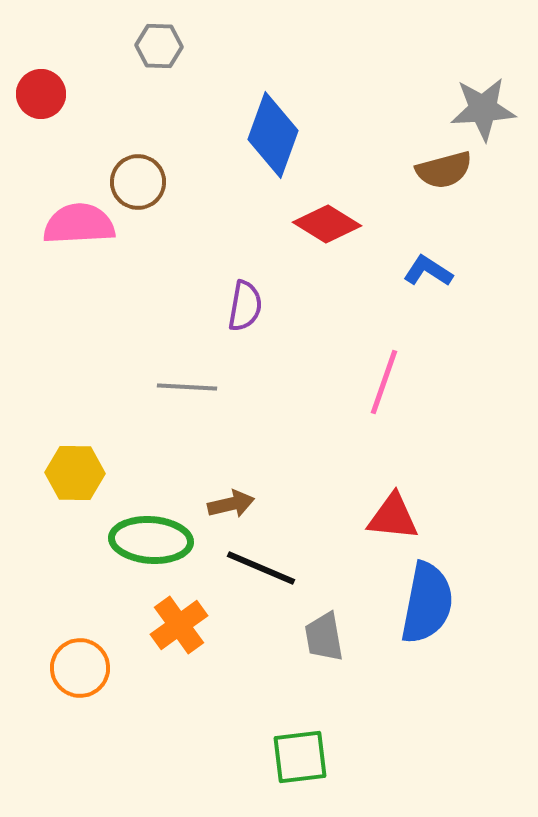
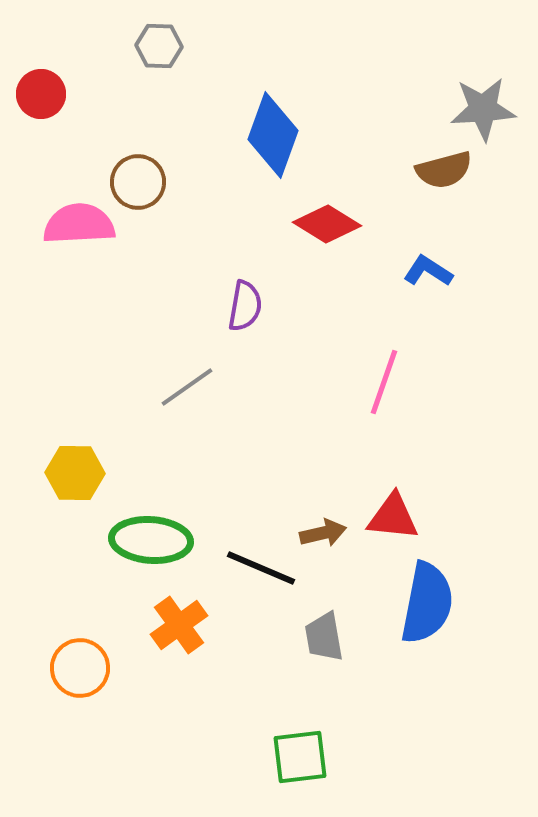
gray line: rotated 38 degrees counterclockwise
brown arrow: moved 92 px right, 29 px down
